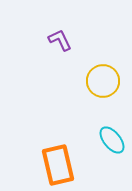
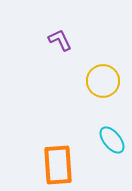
orange rectangle: rotated 9 degrees clockwise
